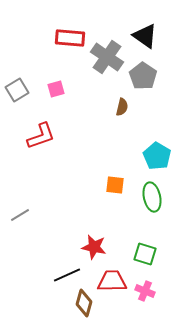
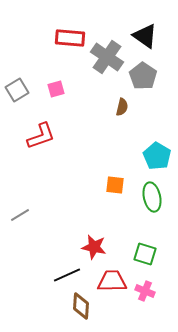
brown diamond: moved 3 px left, 3 px down; rotated 12 degrees counterclockwise
